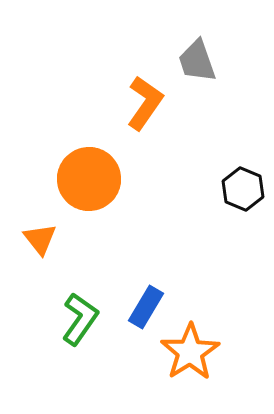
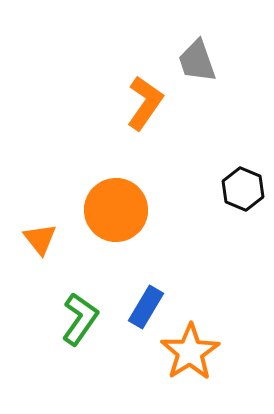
orange circle: moved 27 px right, 31 px down
